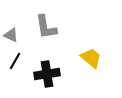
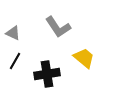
gray L-shape: moved 12 px right; rotated 24 degrees counterclockwise
gray triangle: moved 2 px right, 2 px up
yellow trapezoid: moved 7 px left
